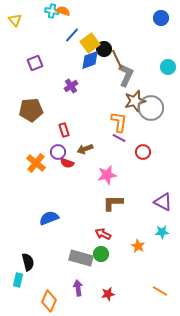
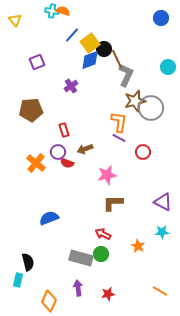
purple square: moved 2 px right, 1 px up
